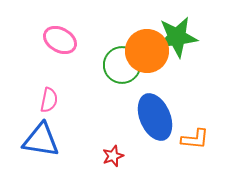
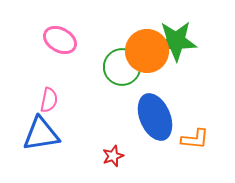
green star: moved 1 px left, 4 px down; rotated 6 degrees clockwise
green circle: moved 2 px down
blue triangle: moved 6 px up; rotated 18 degrees counterclockwise
